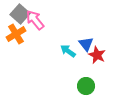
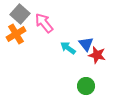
pink arrow: moved 9 px right, 3 px down
cyan arrow: moved 3 px up
red star: rotated 12 degrees counterclockwise
